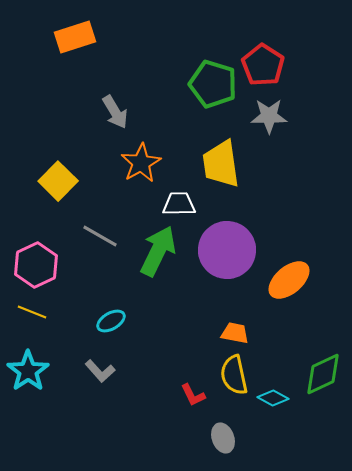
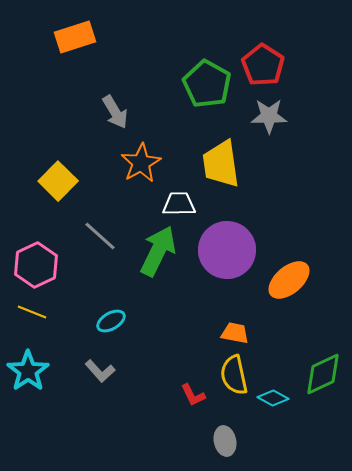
green pentagon: moved 6 px left; rotated 12 degrees clockwise
gray line: rotated 12 degrees clockwise
gray ellipse: moved 2 px right, 3 px down; rotated 8 degrees clockwise
